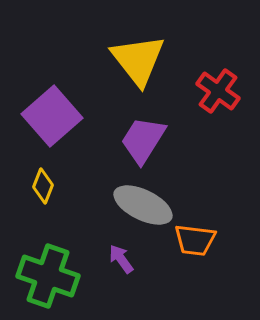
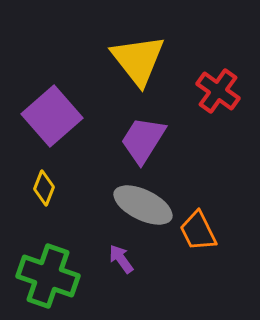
yellow diamond: moved 1 px right, 2 px down
orange trapezoid: moved 3 px right, 9 px up; rotated 57 degrees clockwise
